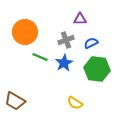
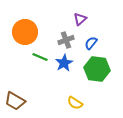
purple triangle: rotated 40 degrees counterclockwise
blue semicircle: rotated 24 degrees counterclockwise
